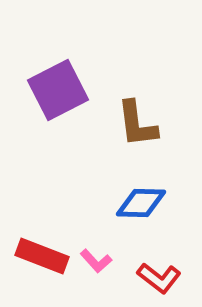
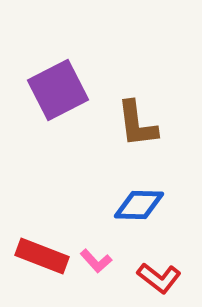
blue diamond: moved 2 px left, 2 px down
